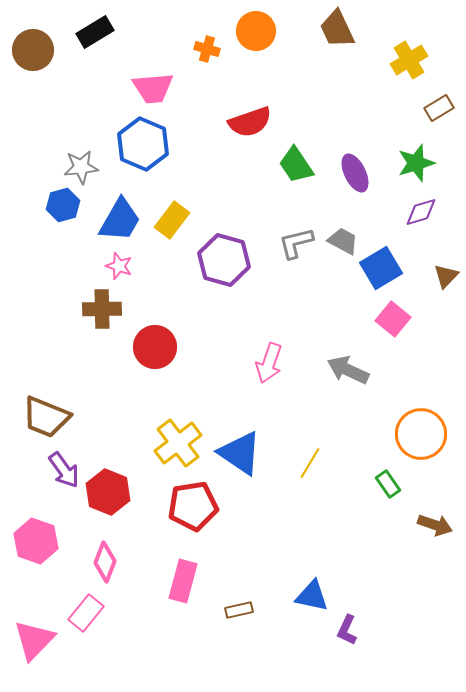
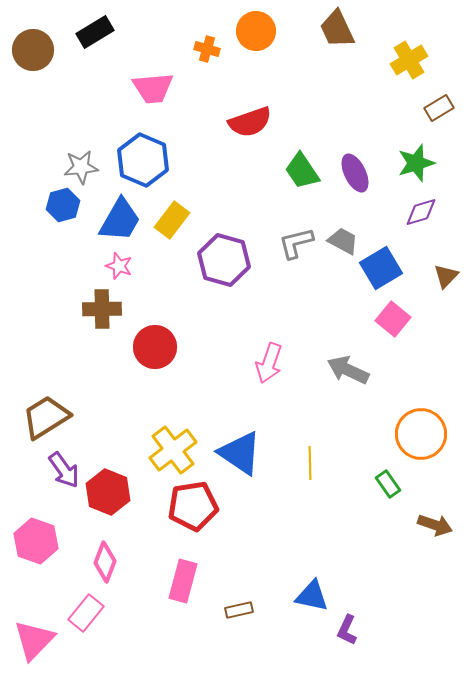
blue hexagon at (143, 144): moved 16 px down
green trapezoid at (296, 165): moved 6 px right, 6 px down
brown trapezoid at (46, 417): rotated 126 degrees clockwise
yellow cross at (178, 443): moved 5 px left, 7 px down
yellow line at (310, 463): rotated 32 degrees counterclockwise
